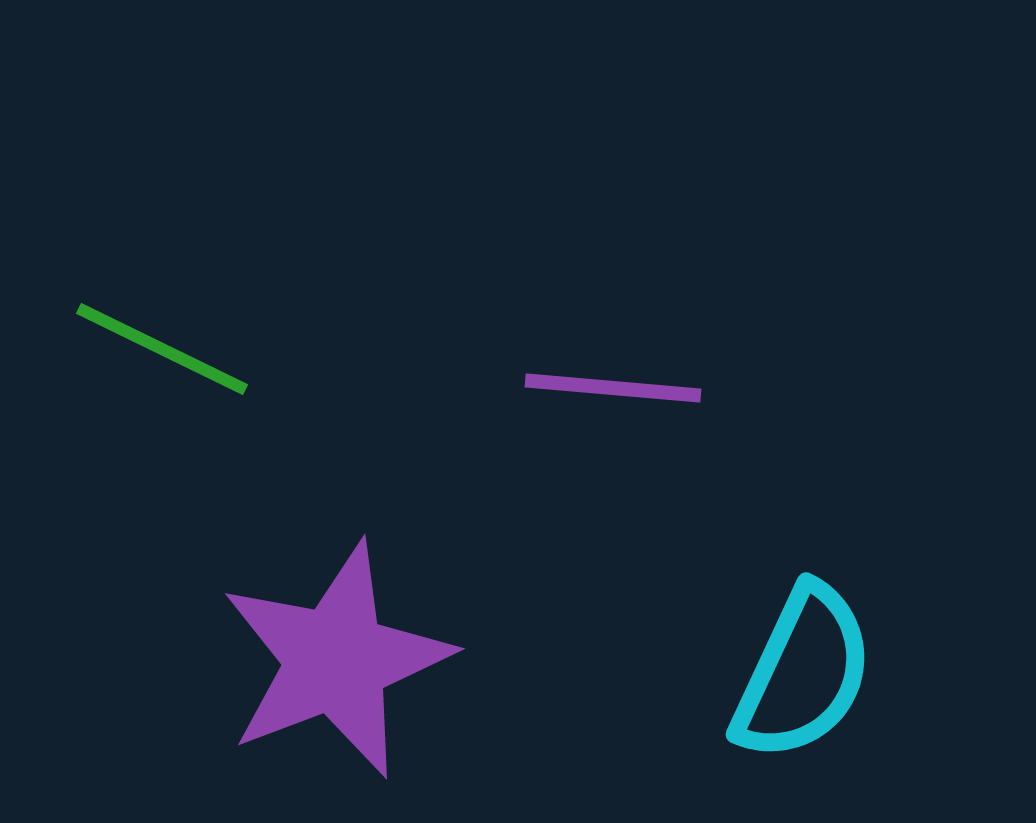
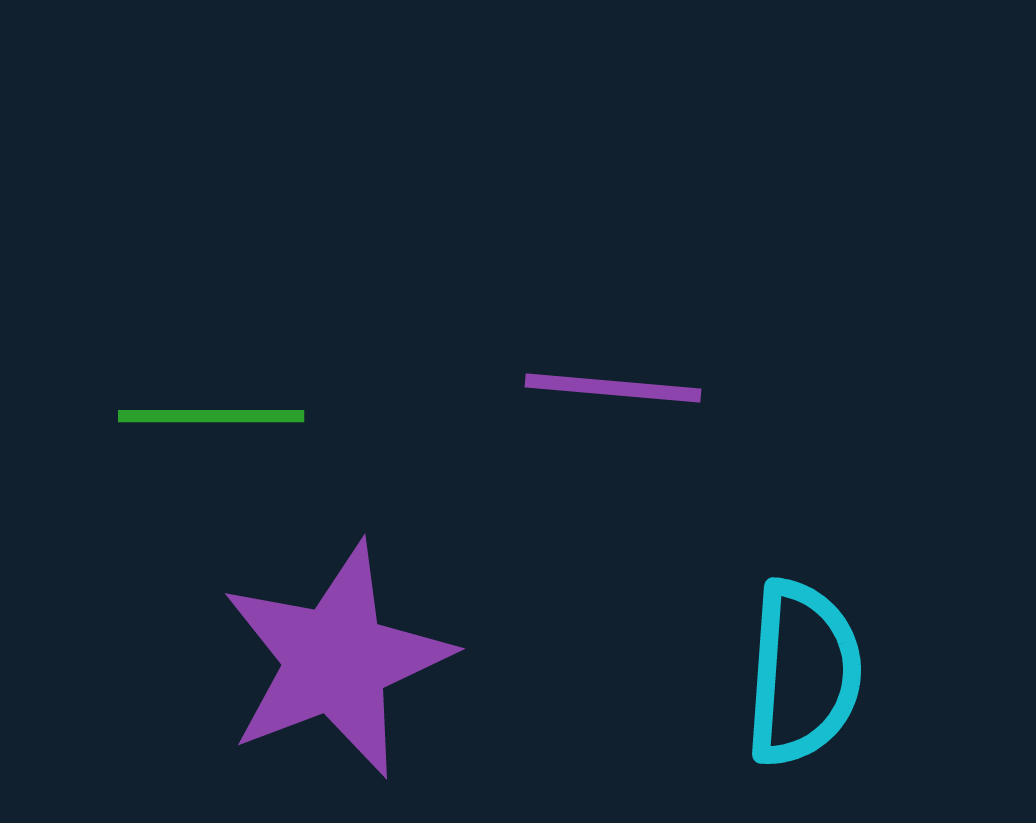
green line: moved 49 px right, 67 px down; rotated 26 degrees counterclockwise
cyan semicircle: rotated 21 degrees counterclockwise
